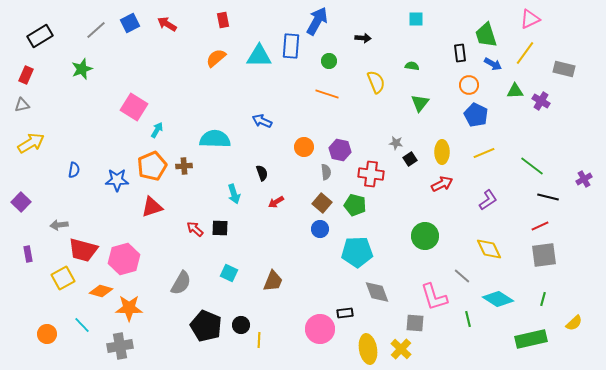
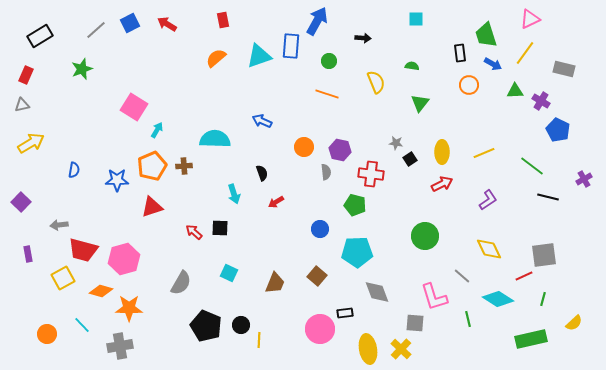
cyan triangle at (259, 56): rotated 20 degrees counterclockwise
blue pentagon at (476, 115): moved 82 px right, 15 px down
brown square at (322, 203): moved 5 px left, 73 px down
red line at (540, 226): moved 16 px left, 50 px down
red arrow at (195, 229): moved 1 px left, 3 px down
brown trapezoid at (273, 281): moved 2 px right, 2 px down
